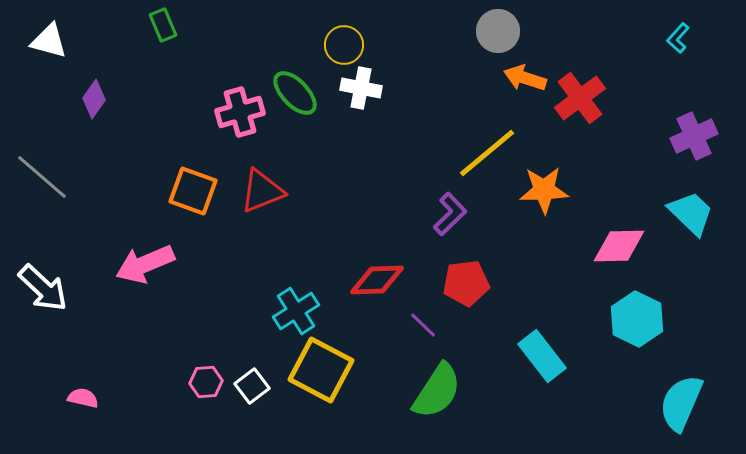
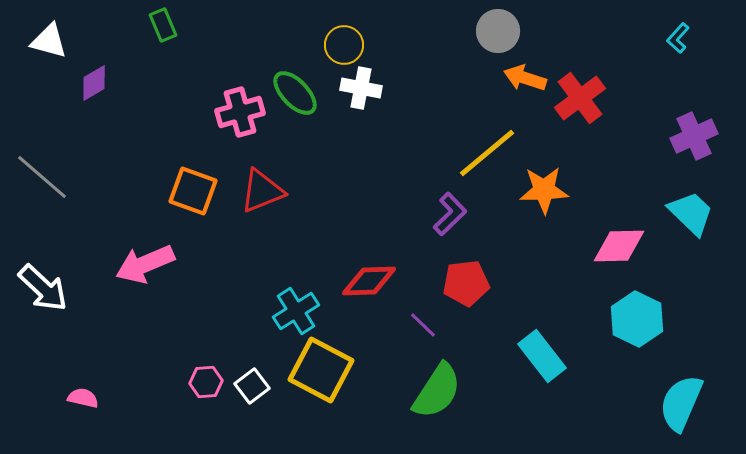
purple diamond: moved 16 px up; rotated 24 degrees clockwise
red diamond: moved 8 px left, 1 px down
